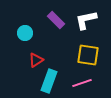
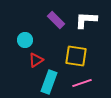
white L-shape: rotated 15 degrees clockwise
cyan circle: moved 7 px down
yellow square: moved 12 px left, 1 px down
cyan rectangle: moved 1 px down
